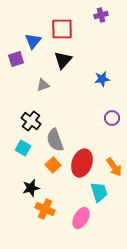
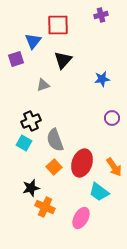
red square: moved 4 px left, 4 px up
black cross: rotated 30 degrees clockwise
cyan square: moved 1 px right, 5 px up
orange square: moved 1 px right, 2 px down
cyan trapezoid: rotated 145 degrees clockwise
orange cross: moved 2 px up
